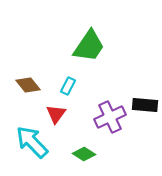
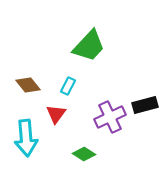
green trapezoid: rotated 9 degrees clockwise
black rectangle: rotated 20 degrees counterclockwise
cyan arrow: moved 6 px left, 4 px up; rotated 141 degrees counterclockwise
